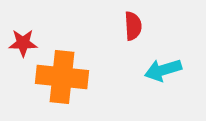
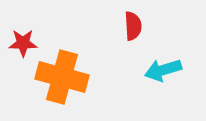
orange cross: rotated 9 degrees clockwise
